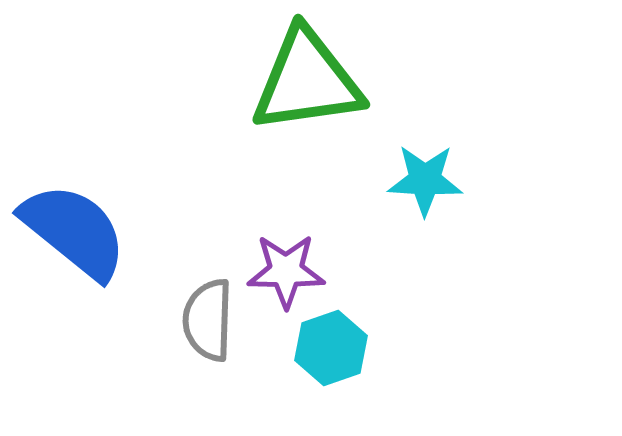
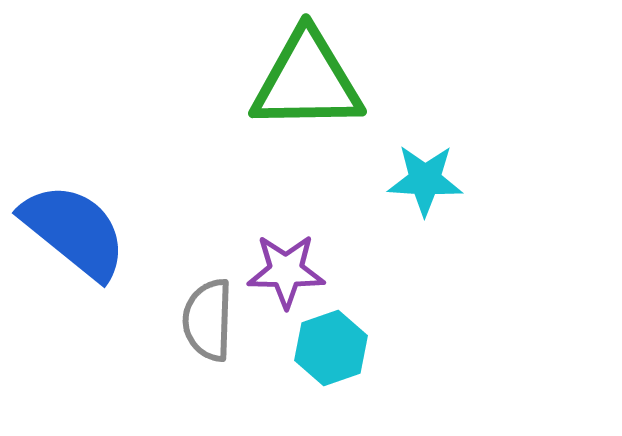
green triangle: rotated 7 degrees clockwise
